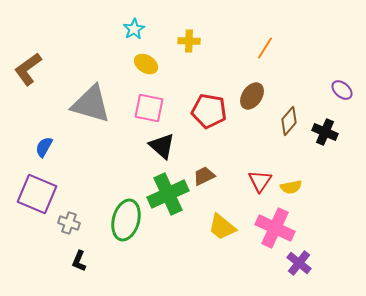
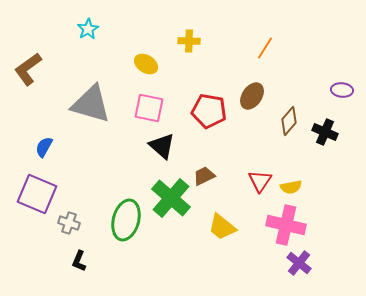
cyan star: moved 46 px left
purple ellipse: rotated 35 degrees counterclockwise
green cross: moved 3 px right, 4 px down; rotated 24 degrees counterclockwise
pink cross: moved 11 px right, 3 px up; rotated 12 degrees counterclockwise
